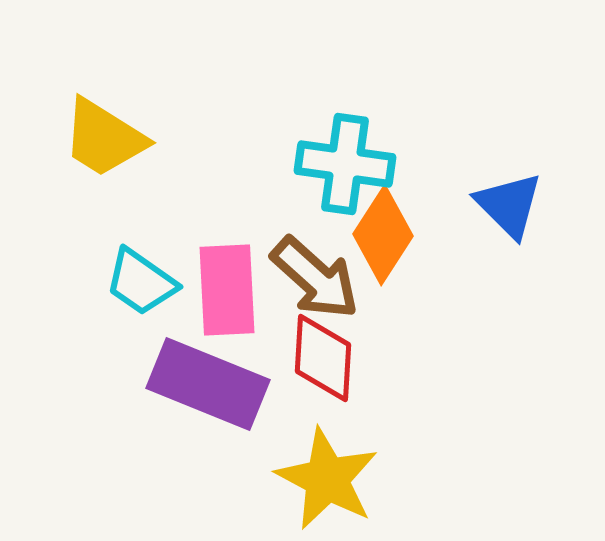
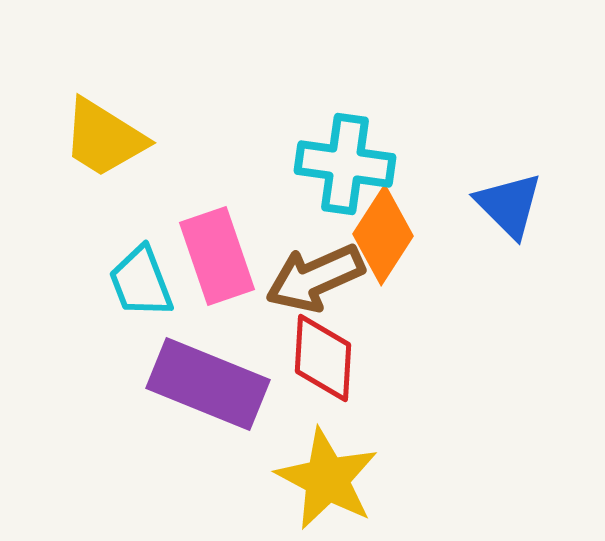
brown arrow: rotated 114 degrees clockwise
cyan trapezoid: rotated 34 degrees clockwise
pink rectangle: moved 10 px left, 34 px up; rotated 16 degrees counterclockwise
